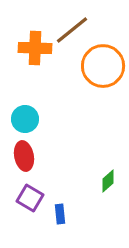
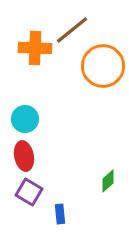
purple square: moved 1 px left, 6 px up
